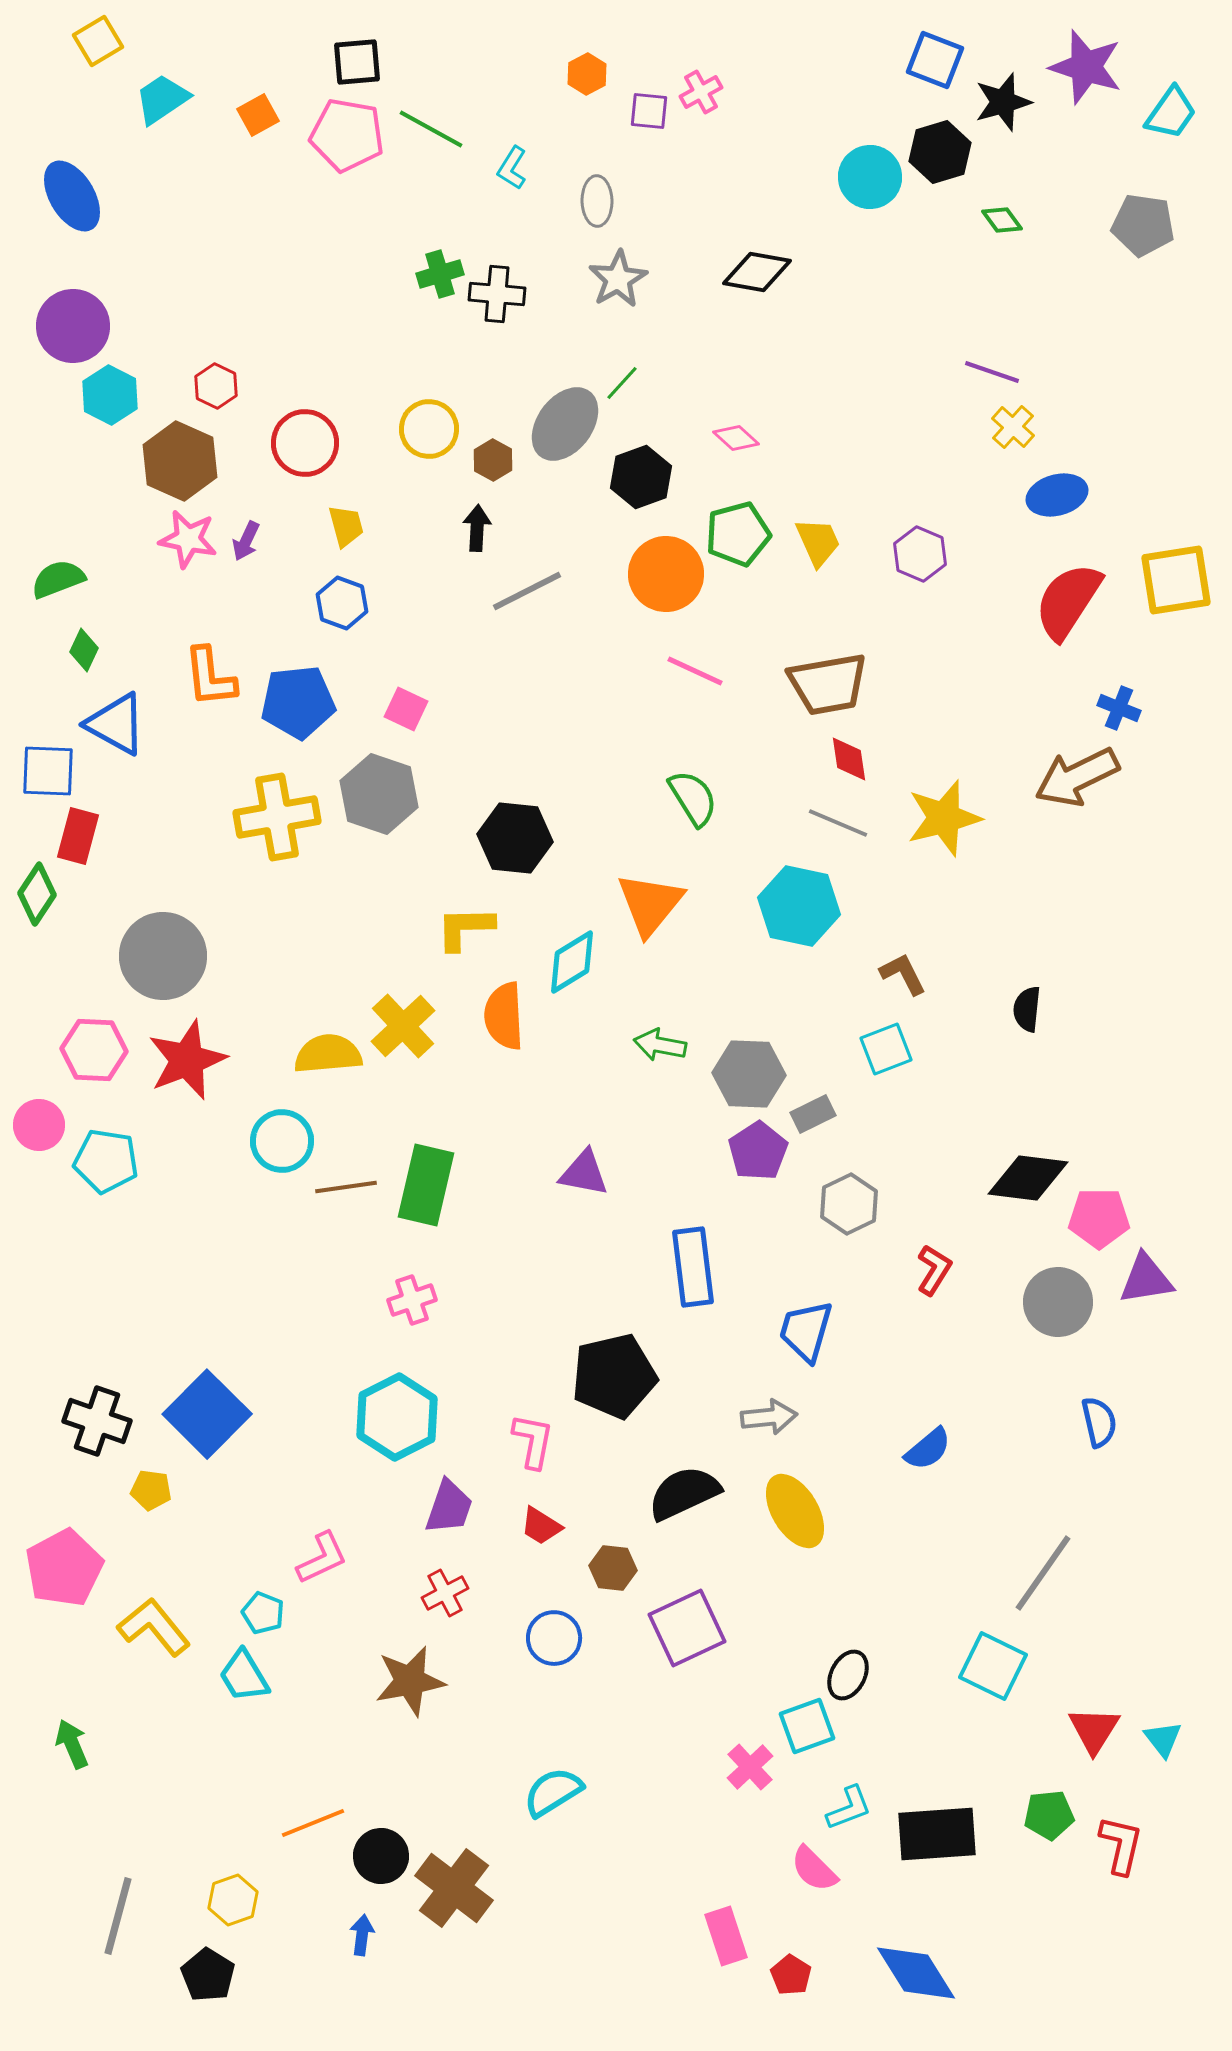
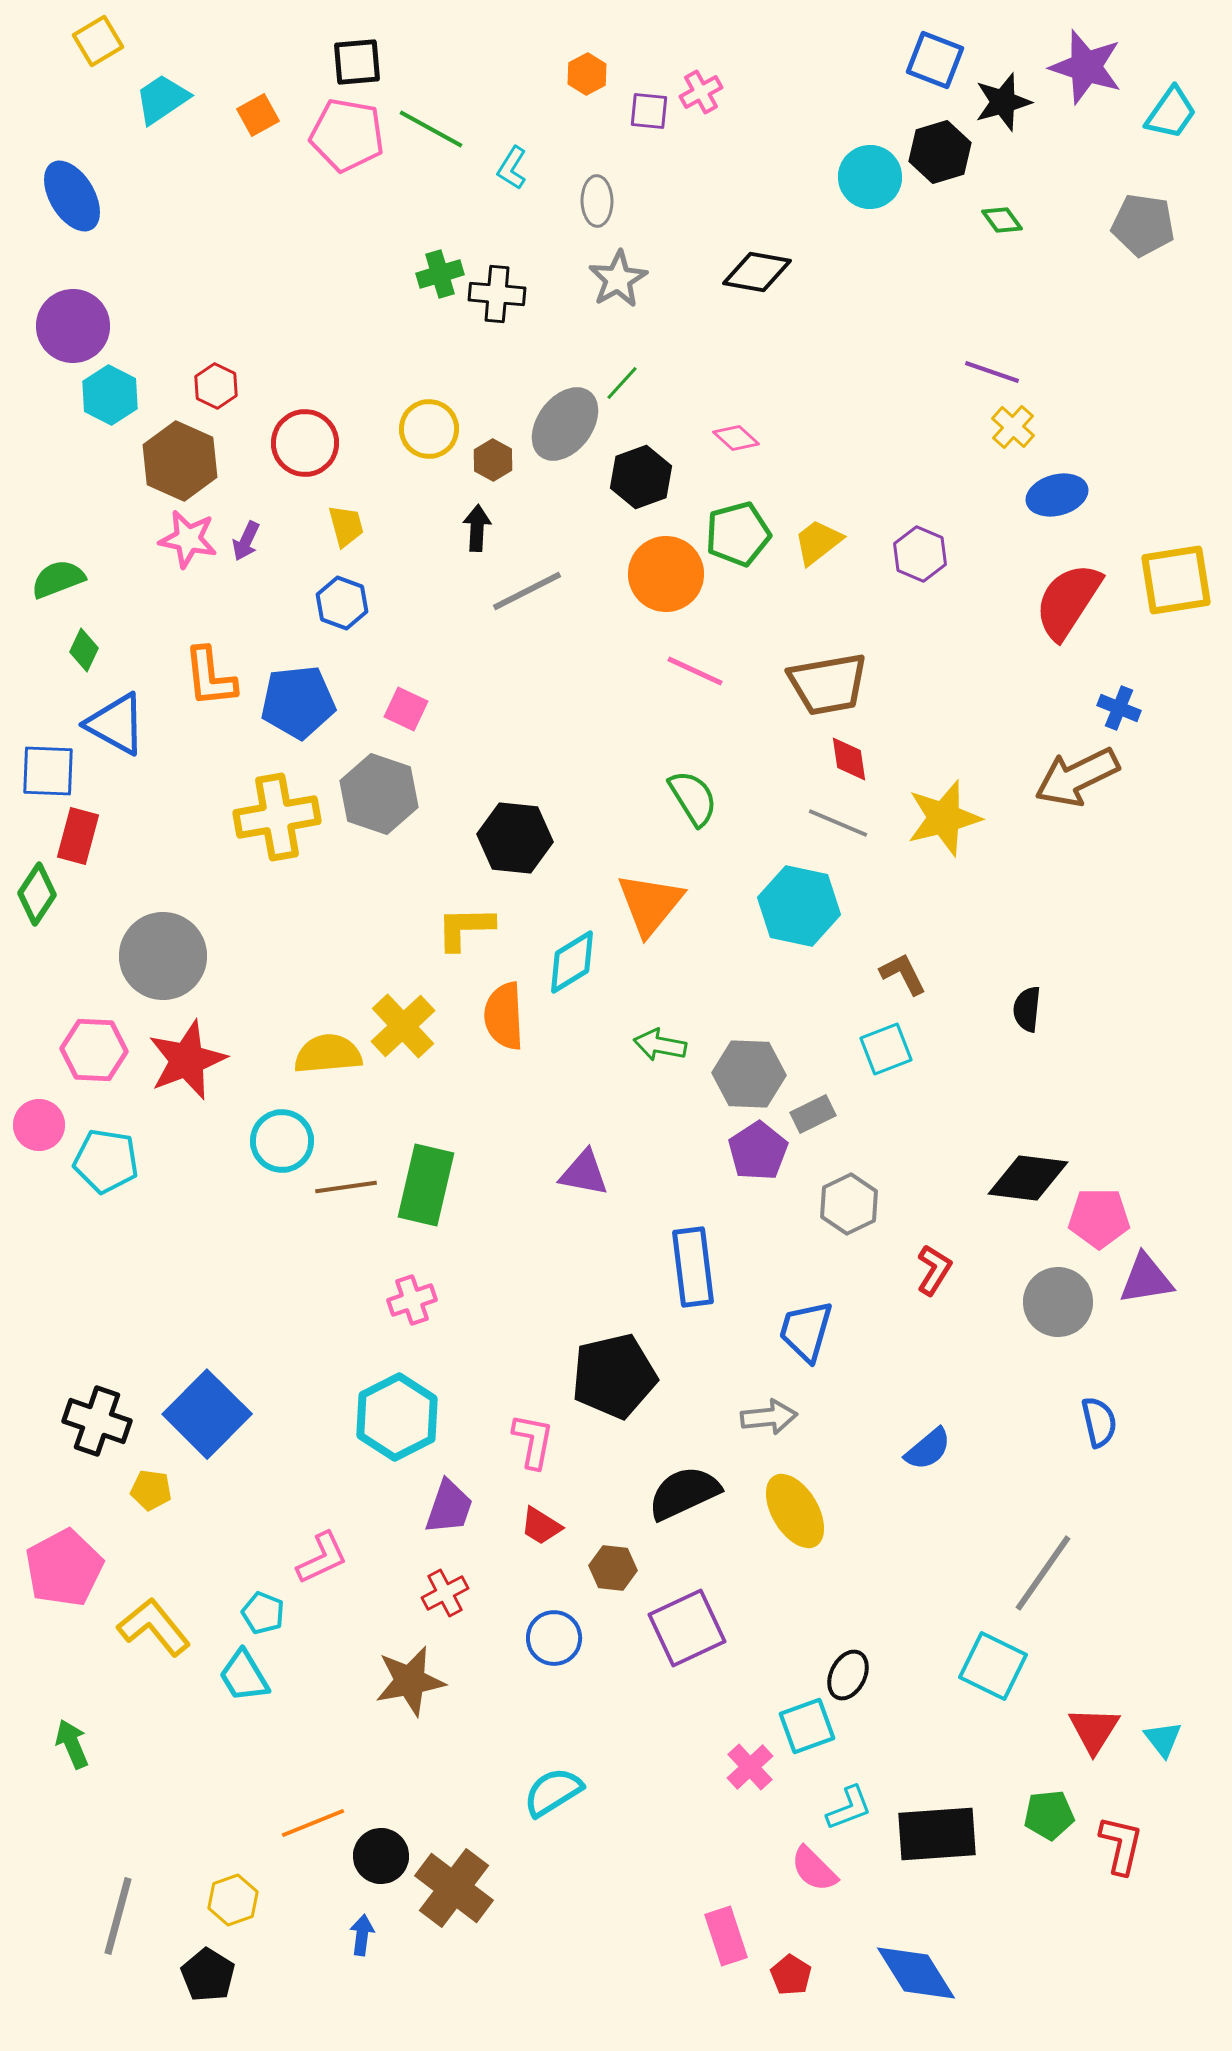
yellow trapezoid at (818, 542): rotated 104 degrees counterclockwise
